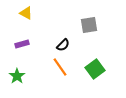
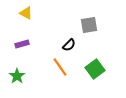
black semicircle: moved 6 px right
